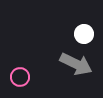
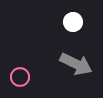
white circle: moved 11 px left, 12 px up
